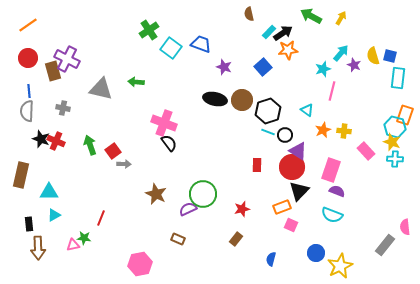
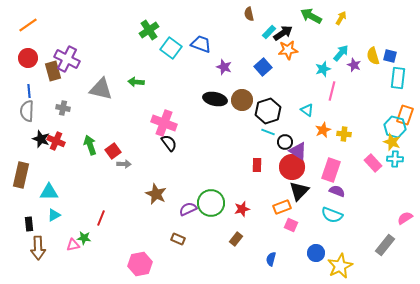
yellow cross at (344, 131): moved 3 px down
black circle at (285, 135): moved 7 px down
pink rectangle at (366, 151): moved 7 px right, 12 px down
green circle at (203, 194): moved 8 px right, 9 px down
pink semicircle at (405, 227): moved 9 px up; rotated 63 degrees clockwise
